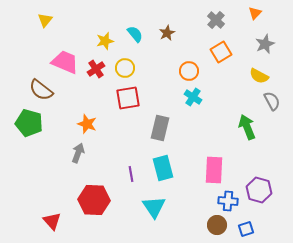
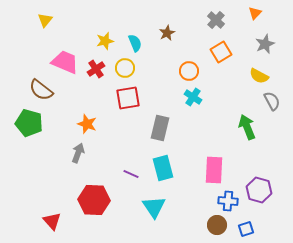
cyan semicircle: moved 9 px down; rotated 18 degrees clockwise
purple line: rotated 56 degrees counterclockwise
